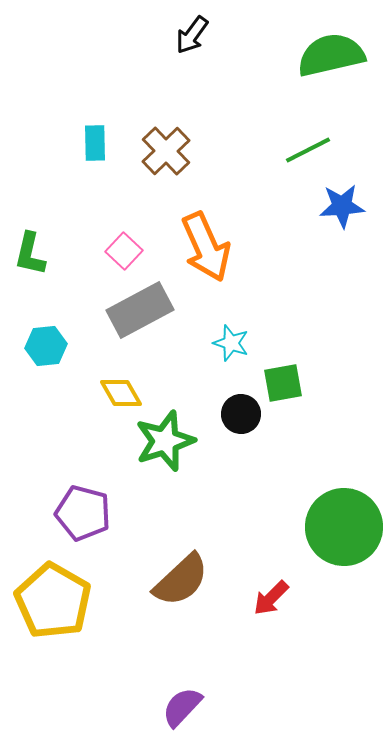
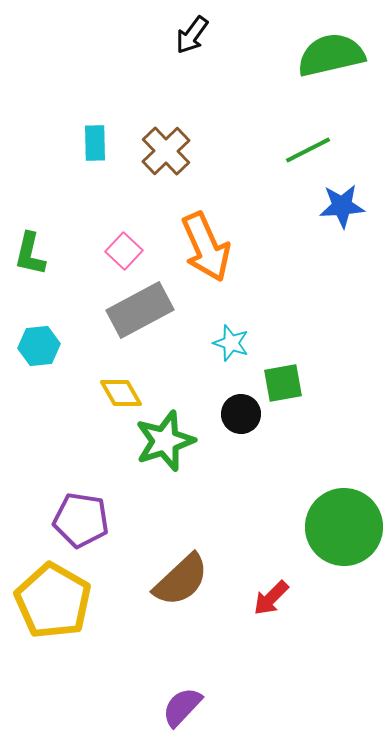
cyan hexagon: moved 7 px left
purple pentagon: moved 2 px left, 7 px down; rotated 6 degrees counterclockwise
